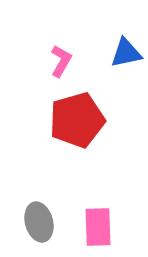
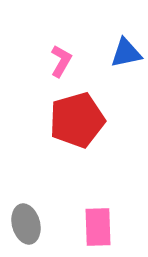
gray ellipse: moved 13 px left, 2 px down
